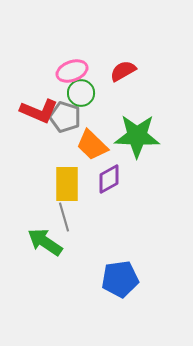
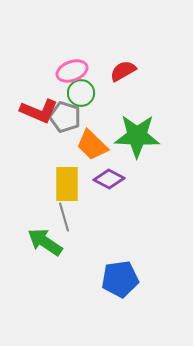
purple diamond: rotated 56 degrees clockwise
